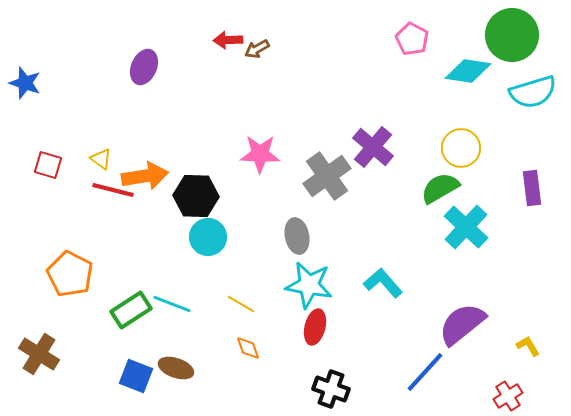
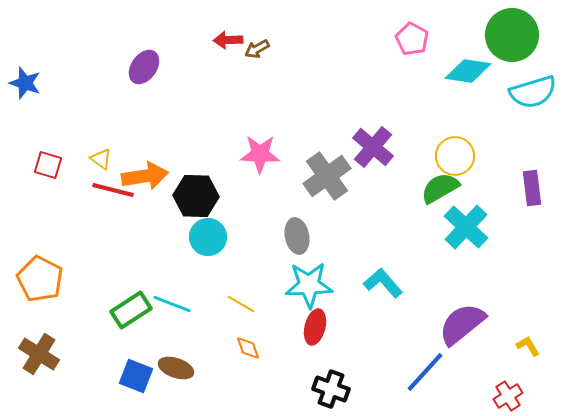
purple ellipse: rotated 12 degrees clockwise
yellow circle: moved 6 px left, 8 px down
orange pentagon: moved 30 px left, 5 px down
cyan star: rotated 12 degrees counterclockwise
